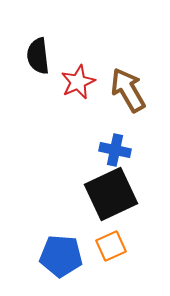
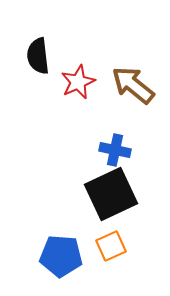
brown arrow: moved 5 px right, 5 px up; rotated 21 degrees counterclockwise
